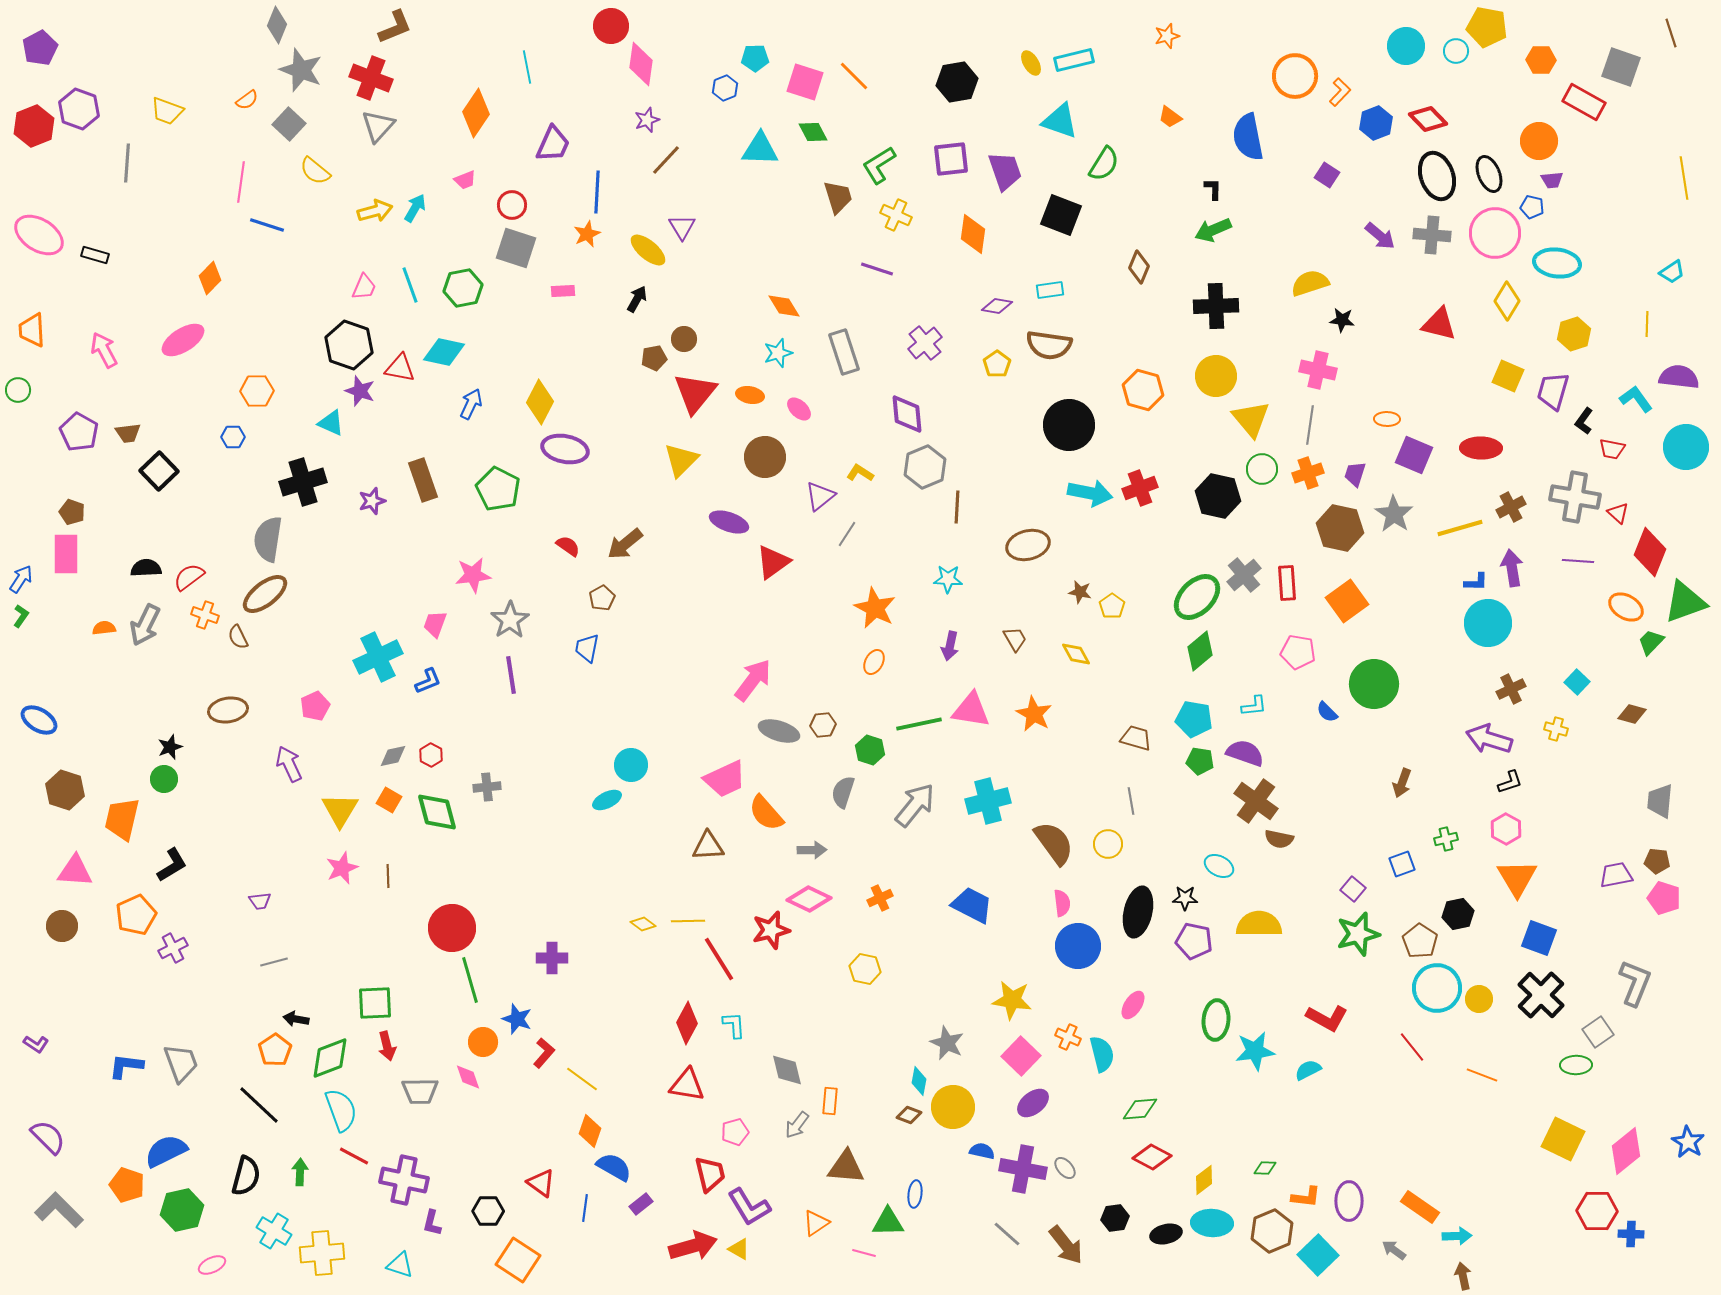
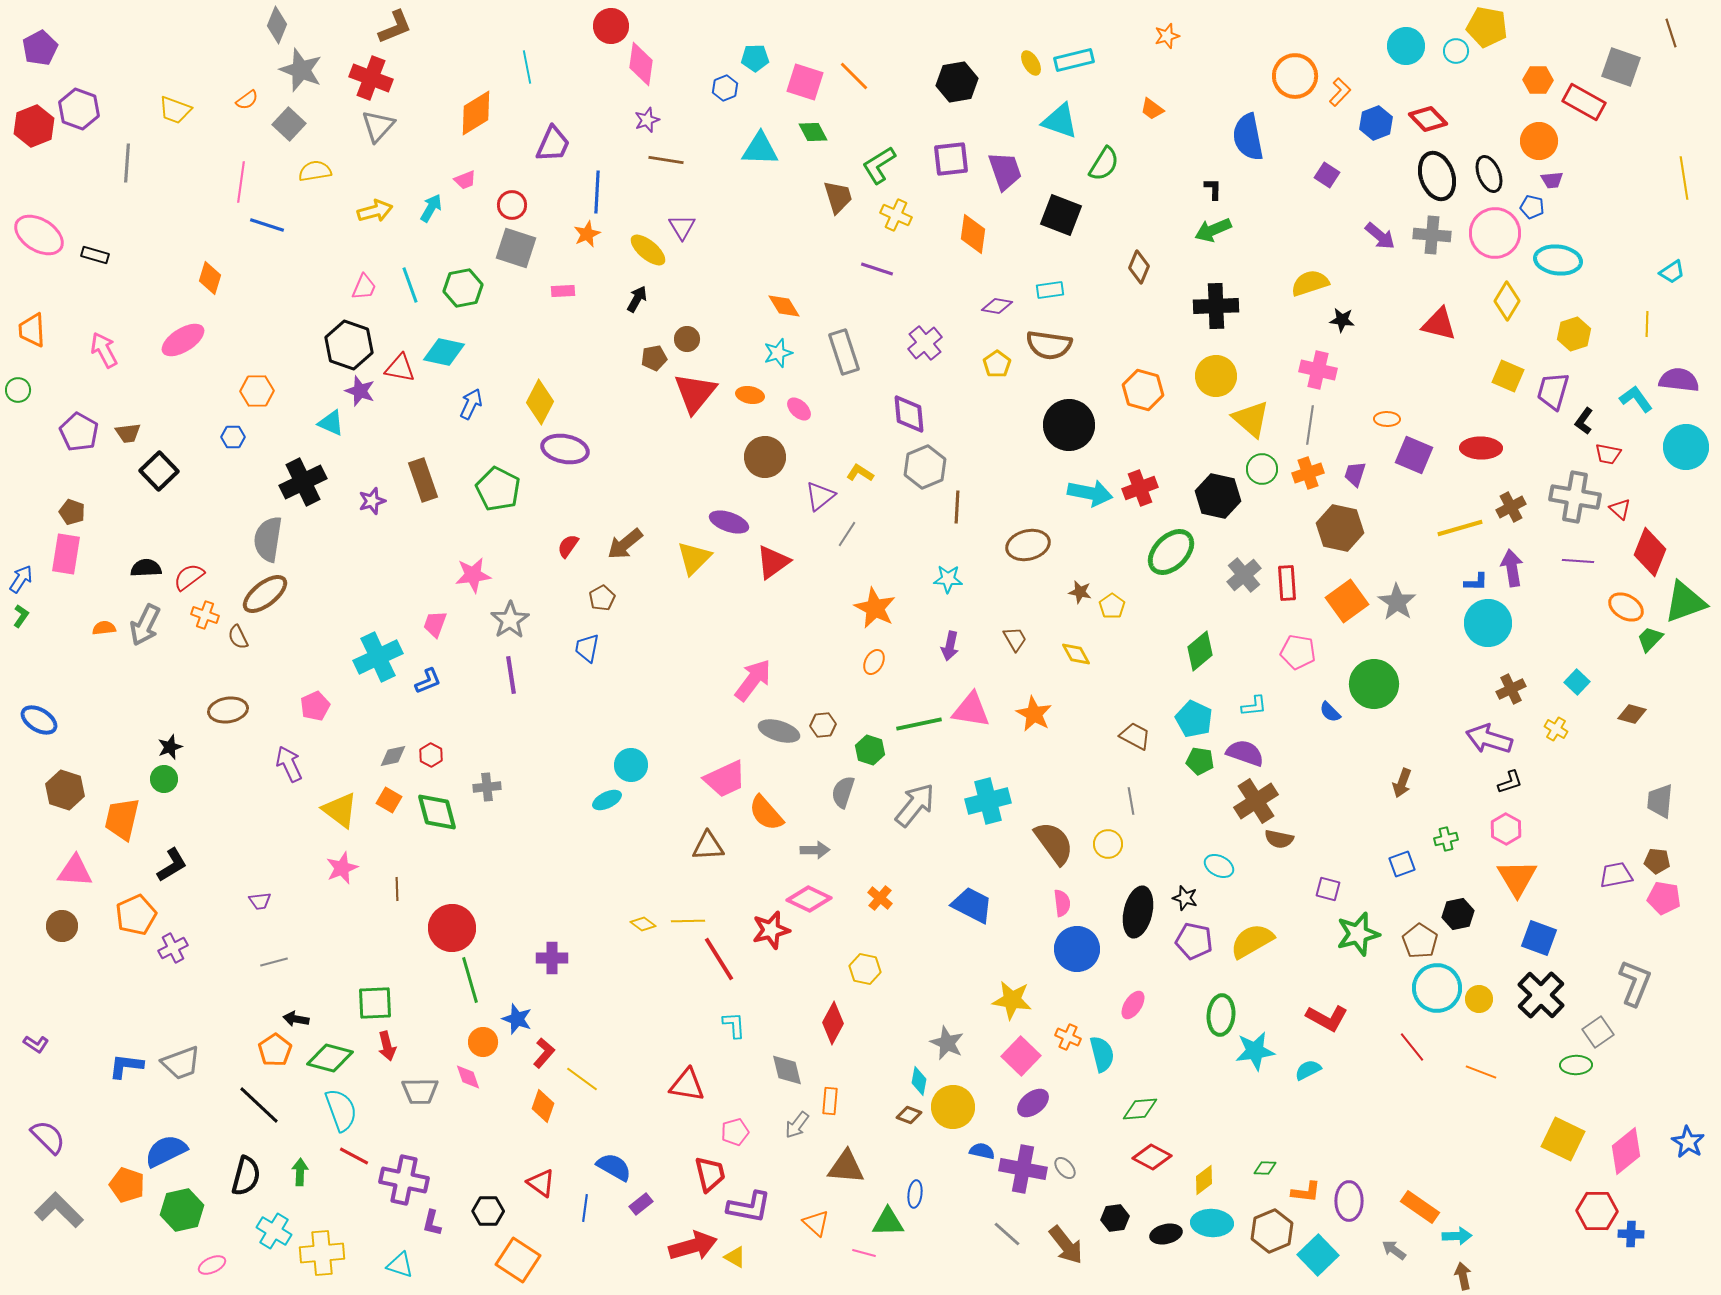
orange hexagon at (1541, 60): moved 3 px left, 20 px down
yellow trapezoid at (167, 111): moved 8 px right, 1 px up
orange diamond at (476, 113): rotated 24 degrees clockwise
orange trapezoid at (1170, 117): moved 18 px left, 8 px up
brown line at (666, 160): rotated 56 degrees clockwise
yellow semicircle at (315, 171): rotated 132 degrees clockwise
cyan arrow at (415, 208): moved 16 px right
cyan ellipse at (1557, 263): moved 1 px right, 3 px up
orange diamond at (210, 278): rotated 28 degrees counterclockwise
brown circle at (684, 339): moved 3 px right
purple semicircle at (1679, 377): moved 3 px down
purple diamond at (907, 414): moved 2 px right
yellow triangle at (1251, 419): rotated 9 degrees counterclockwise
red trapezoid at (1612, 449): moved 4 px left, 5 px down
yellow triangle at (681, 460): moved 13 px right, 98 px down
black cross at (303, 482): rotated 9 degrees counterclockwise
red triangle at (1618, 513): moved 2 px right, 4 px up
gray star at (1394, 514): moved 3 px right, 88 px down
red semicircle at (568, 546): rotated 90 degrees counterclockwise
pink rectangle at (66, 554): rotated 9 degrees clockwise
green ellipse at (1197, 597): moved 26 px left, 45 px up
green trapezoid at (1651, 642): moved 1 px left, 3 px up
blue semicircle at (1327, 712): moved 3 px right
cyan pentagon at (1194, 719): rotated 15 degrees clockwise
yellow cross at (1556, 729): rotated 15 degrees clockwise
brown trapezoid at (1136, 738): moved 1 px left, 2 px up; rotated 12 degrees clockwise
brown cross at (1256, 801): rotated 21 degrees clockwise
yellow triangle at (340, 810): rotated 24 degrees counterclockwise
gray arrow at (812, 850): moved 3 px right
brown line at (388, 876): moved 9 px right, 13 px down
purple square at (1353, 889): moved 25 px left; rotated 25 degrees counterclockwise
orange cross at (880, 898): rotated 25 degrees counterclockwise
black star at (1185, 898): rotated 15 degrees clockwise
pink pentagon at (1664, 898): rotated 8 degrees counterclockwise
yellow semicircle at (1259, 924): moved 7 px left, 17 px down; rotated 30 degrees counterclockwise
blue circle at (1078, 946): moved 1 px left, 3 px down
green ellipse at (1216, 1020): moved 5 px right, 5 px up
red diamond at (687, 1023): moved 146 px right
green diamond at (330, 1058): rotated 36 degrees clockwise
gray trapezoid at (181, 1063): rotated 90 degrees clockwise
orange line at (1482, 1075): moved 1 px left, 3 px up
orange diamond at (590, 1131): moved 47 px left, 25 px up
orange L-shape at (1306, 1197): moved 5 px up
purple L-shape at (749, 1207): rotated 48 degrees counterclockwise
orange triangle at (816, 1223): rotated 44 degrees counterclockwise
yellow triangle at (739, 1249): moved 4 px left, 8 px down
